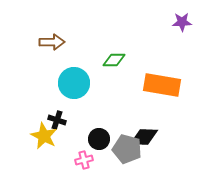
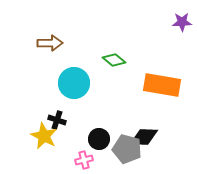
brown arrow: moved 2 px left, 1 px down
green diamond: rotated 40 degrees clockwise
